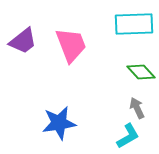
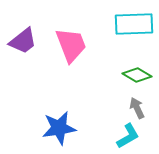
green diamond: moved 4 px left, 3 px down; rotated 16 degrees counterclockwise
blue star: moved 5 px down
